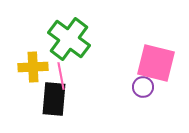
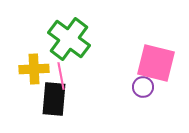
yellow cross: moved 1 px right, 2 px down
